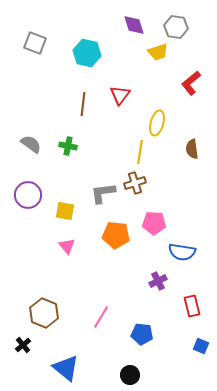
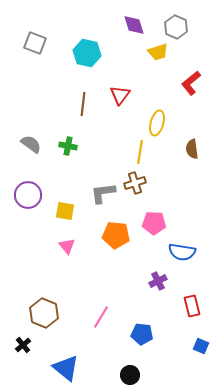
gray hexagon: rotated 15 degrees clockwise
